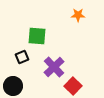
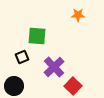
black circle: moved 1 px right
